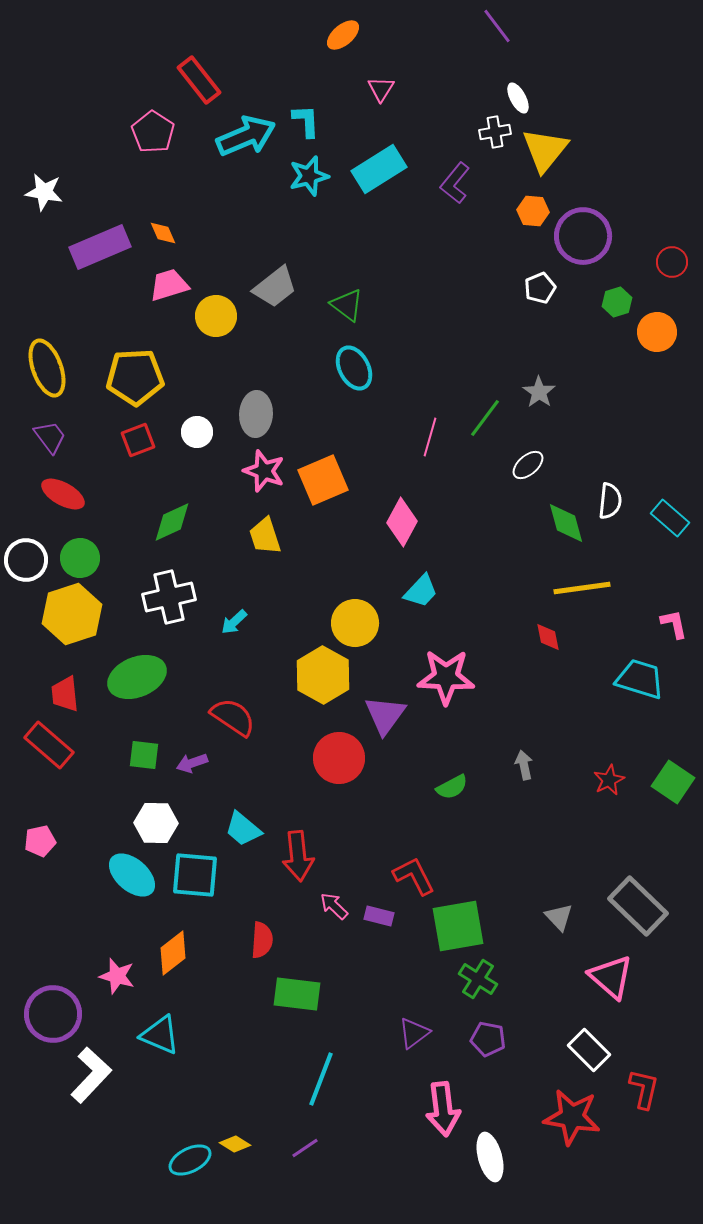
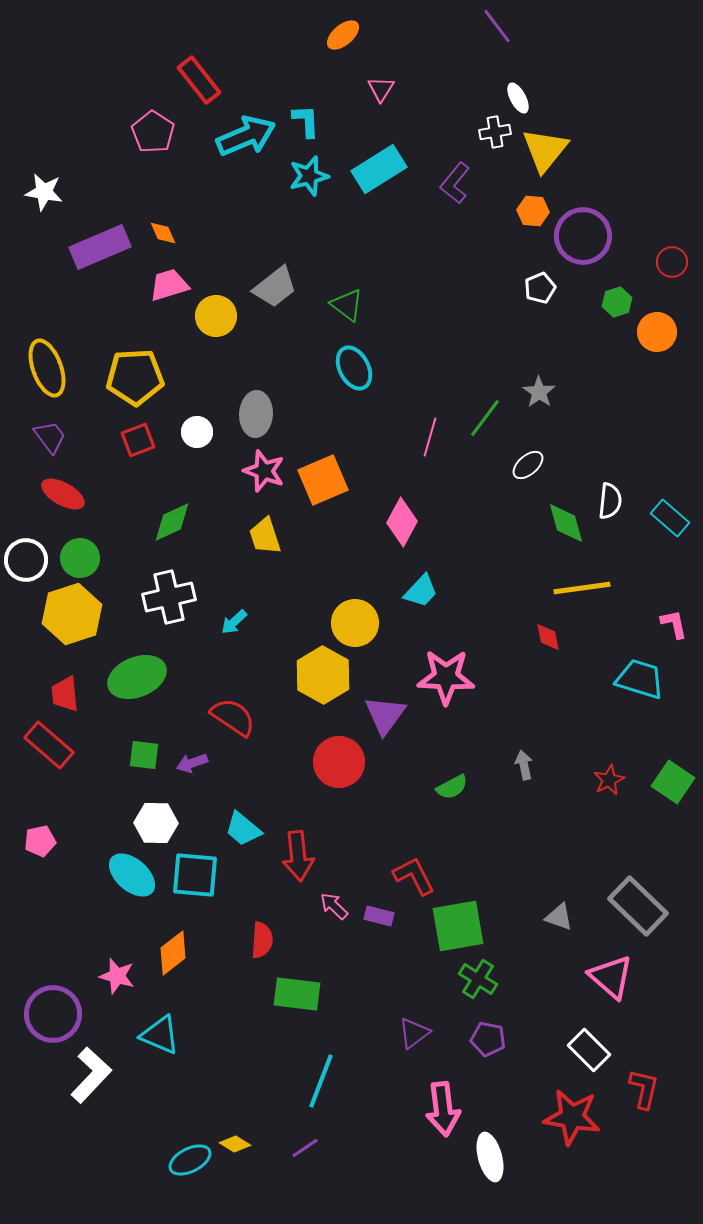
red circle at (339, 758): moved 4 px down
gray triangle at (559, 917): rotated 28 degrees counterclockwise
cyan line at (321, 1079): moved 2 px down
